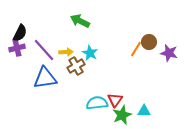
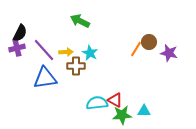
brown cross: rotated 30 degrees clockwise
red triangle: rotated 35 degrees counterclockwise
green star: rotated 18 degrees clockwise
